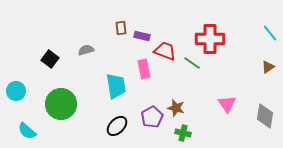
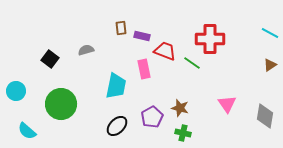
cyan line: rotated 24 degrees counterclockwise
brown triangle: moved 2 px right, 2 px up
cyan trapezoid: rotated 20 degrees clockwise
brown star: moved 4 px right
